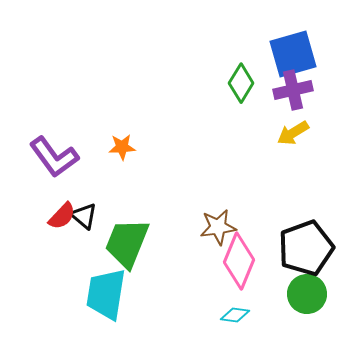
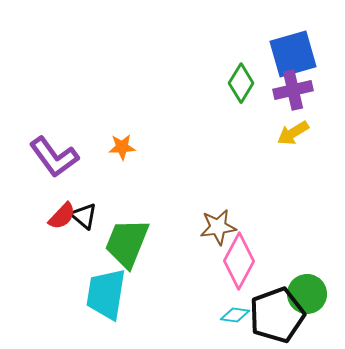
black pentagon: moved 29 px left, 67 px down
pink diamond: rotated 6 degrees clockwise
